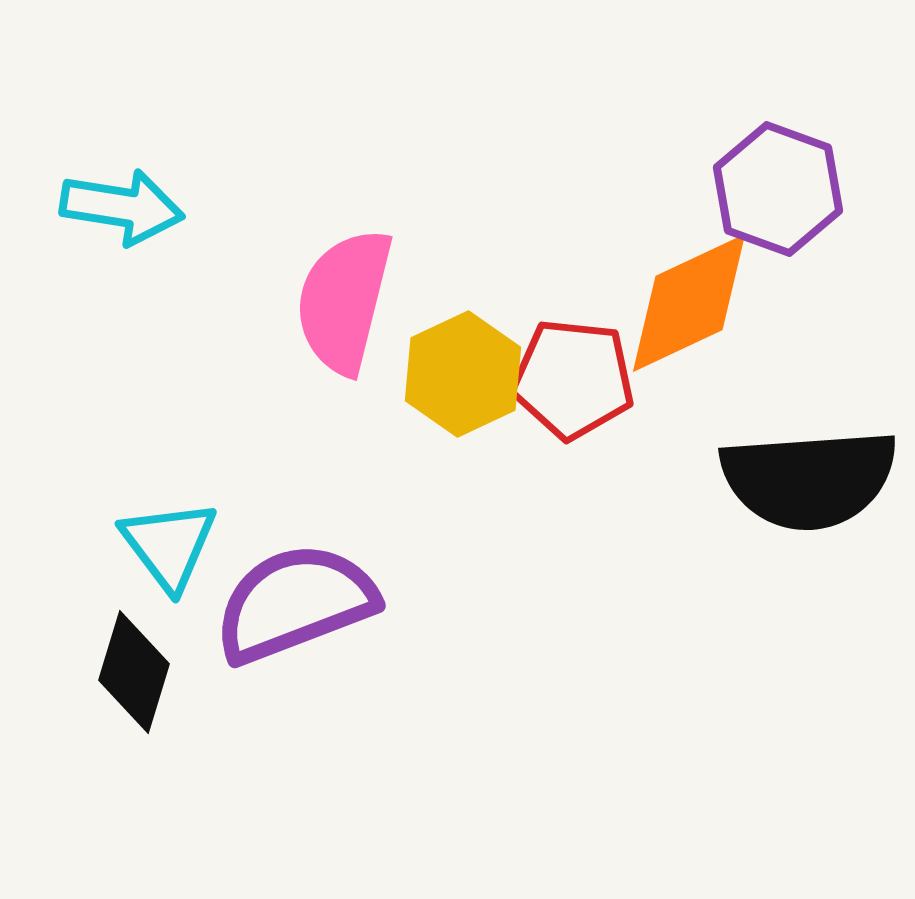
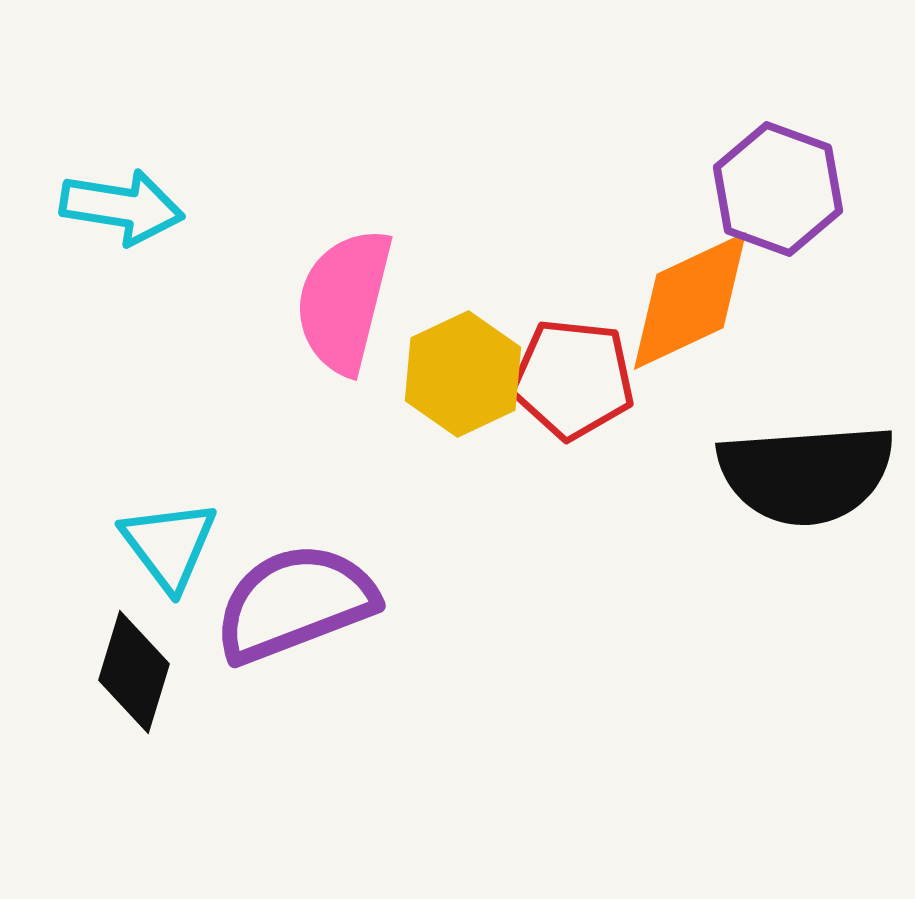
orange diamond: moved 1 px right, 2 px up
black semicircle: moved 3 px left, 5 px up
